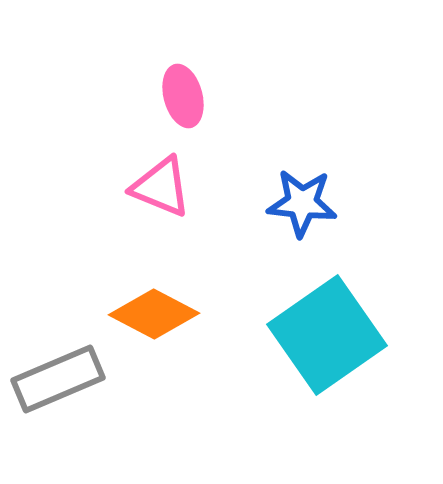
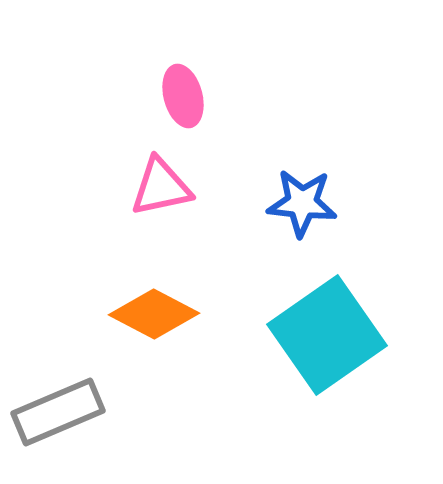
pink triangle: rotated 34 degrees counterclockwise
gray rectangle: moved 33 px down
